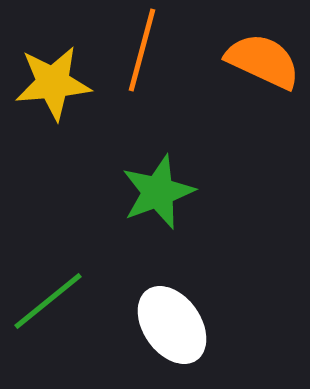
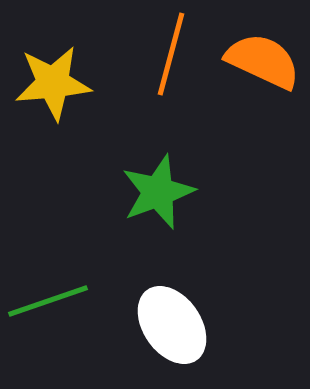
orange line: moved 29 px right, 4 px down
green line: rotated 20 degrees clockwise
